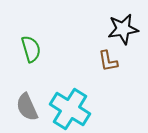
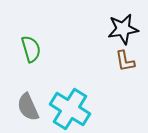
brown L-shape: moved 17 px right
gray semicircle: moved 1 px right
